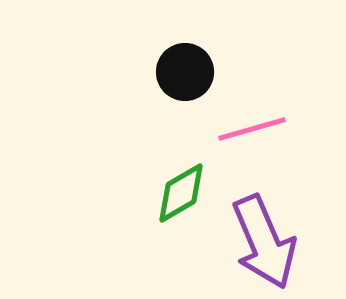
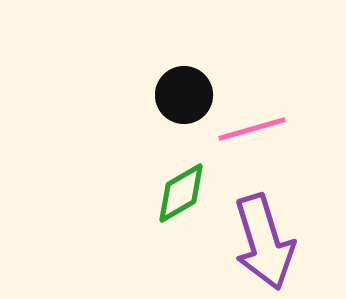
black circle: moved 1 px left, 23 px down
purple arrow: rotated 6 degrees clockwise
